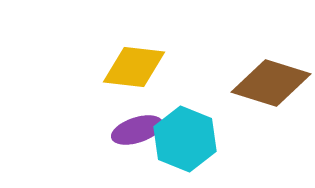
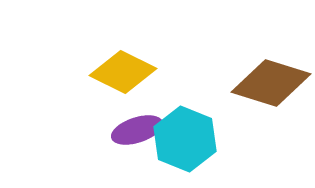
yellow diamond: moved 11 px left, 5 px down; rotated 20 degrees clockwise
